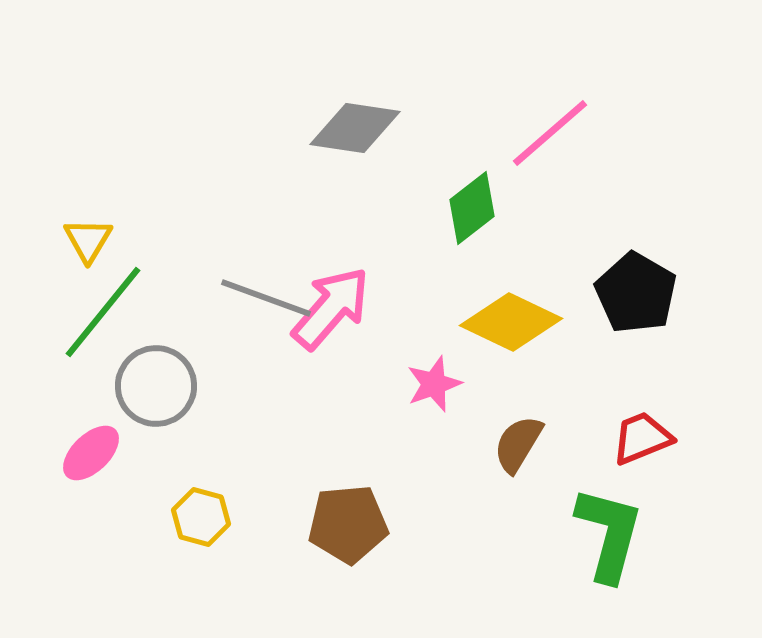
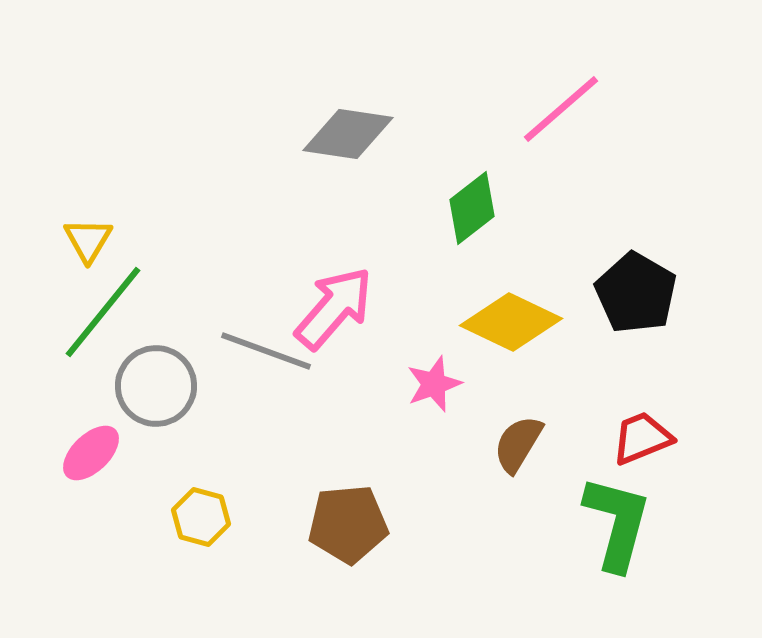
gray diamond: moved 7 px left, 6 px down
pink line: moved 11 px right, 24 px up
gray line: moved 53 px down
pink arrow: moved 3 px right
green L-shape: moved 8 px right, 11 px up
